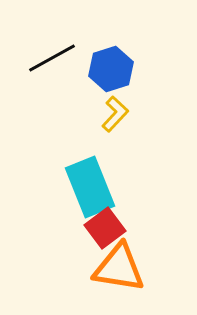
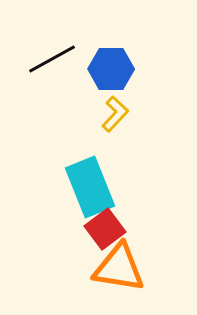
black line: moved 1 px down
blue hexagon: rotated 18 degrees clockwise
red square: moved 1 px down
